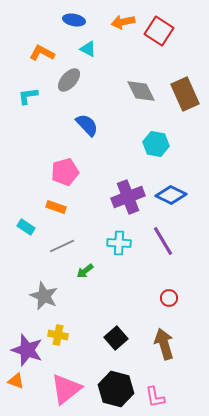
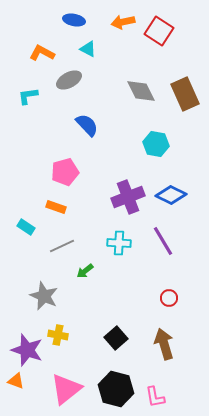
gray ellipse: rotated 20 degrees clockwise
